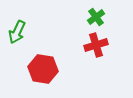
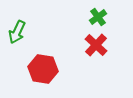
green cross: moved 2 px right
red cross: rotated 30 degrees counterclockwise
